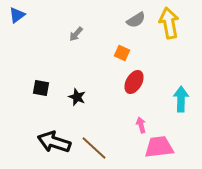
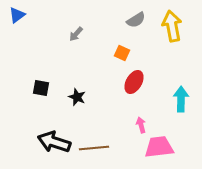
yellow arrow: moved 3 px right, 3 px down
brown line: rotated 48 degrees counterclockwise
